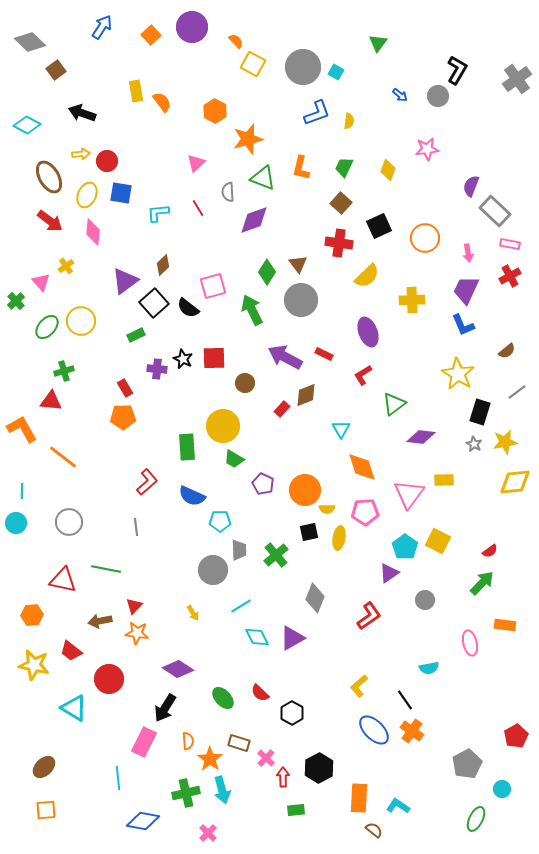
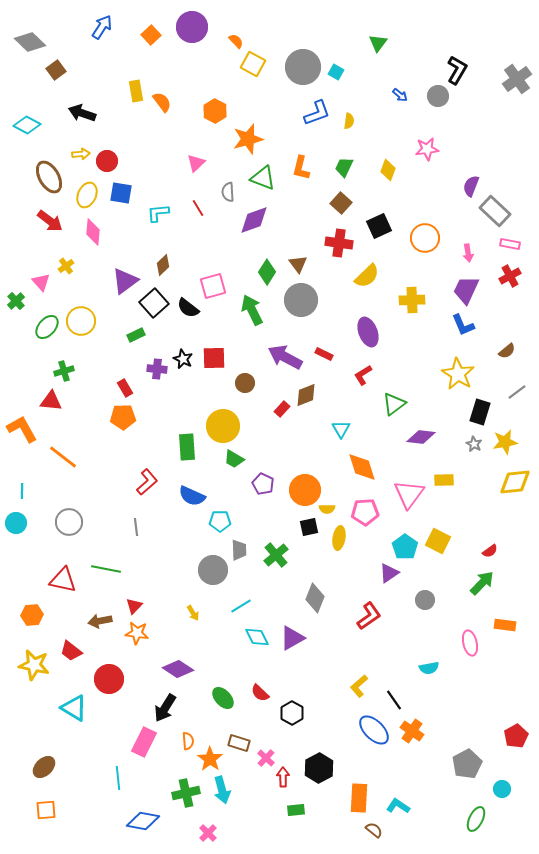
black square at (309, 532): moved 5 px up
black line at (405, 700): moved 11 px left
